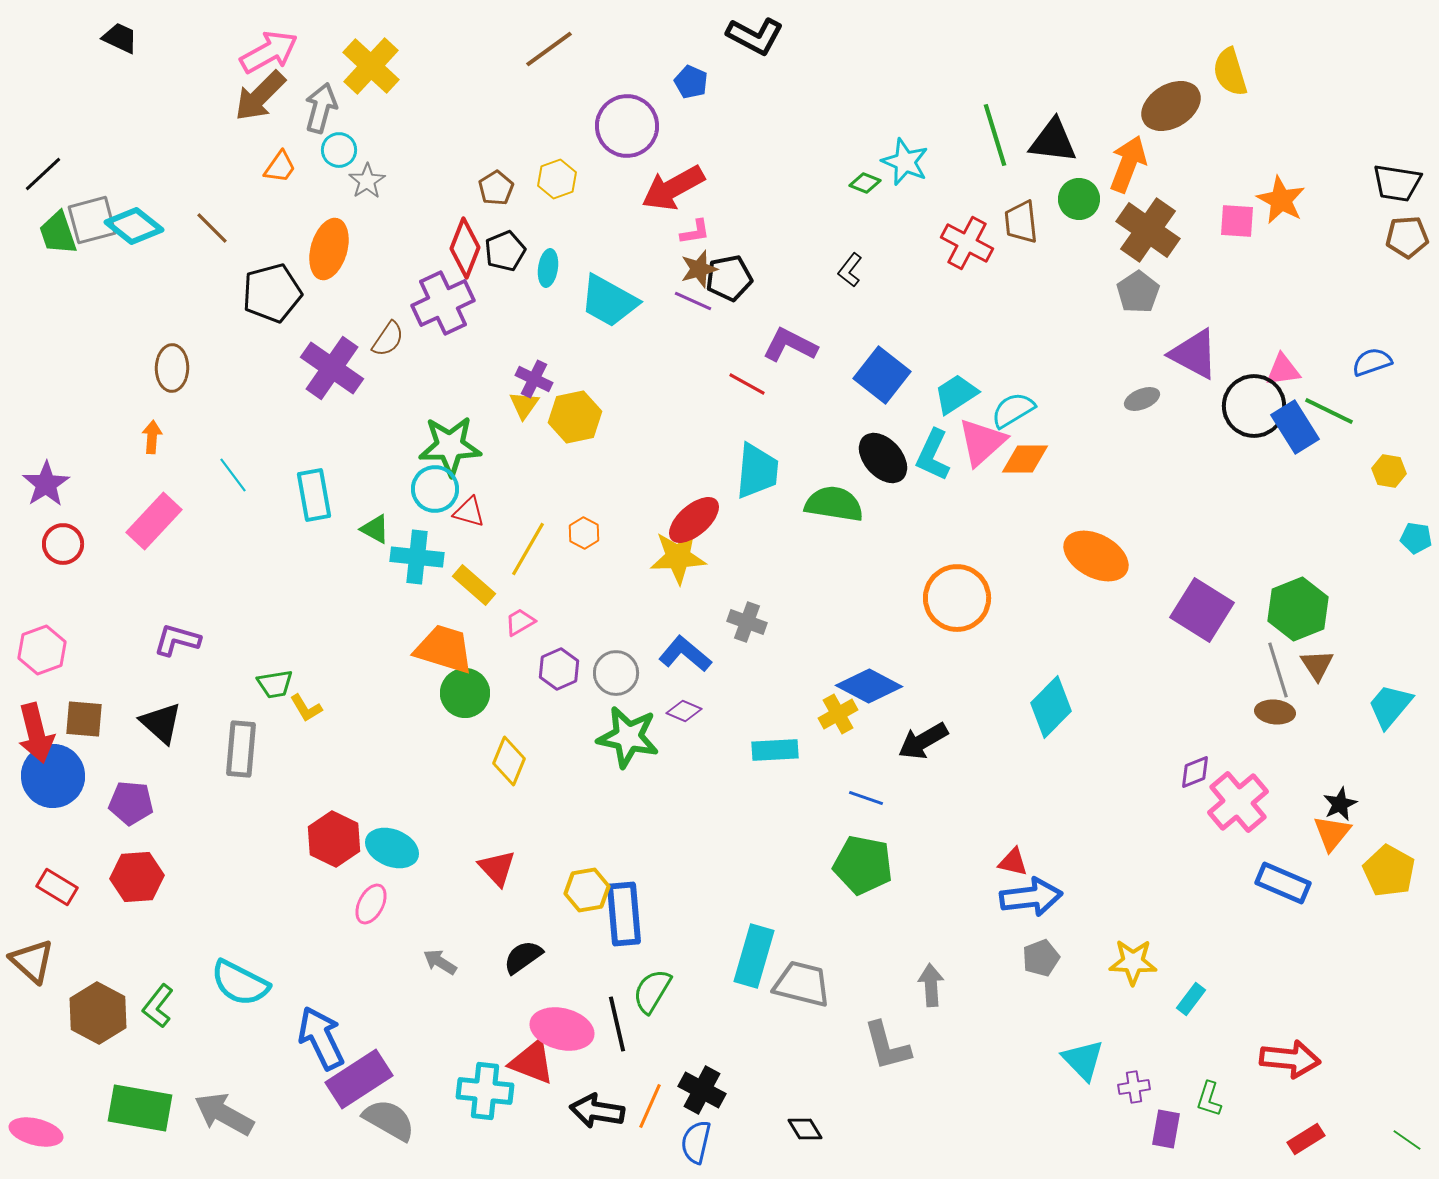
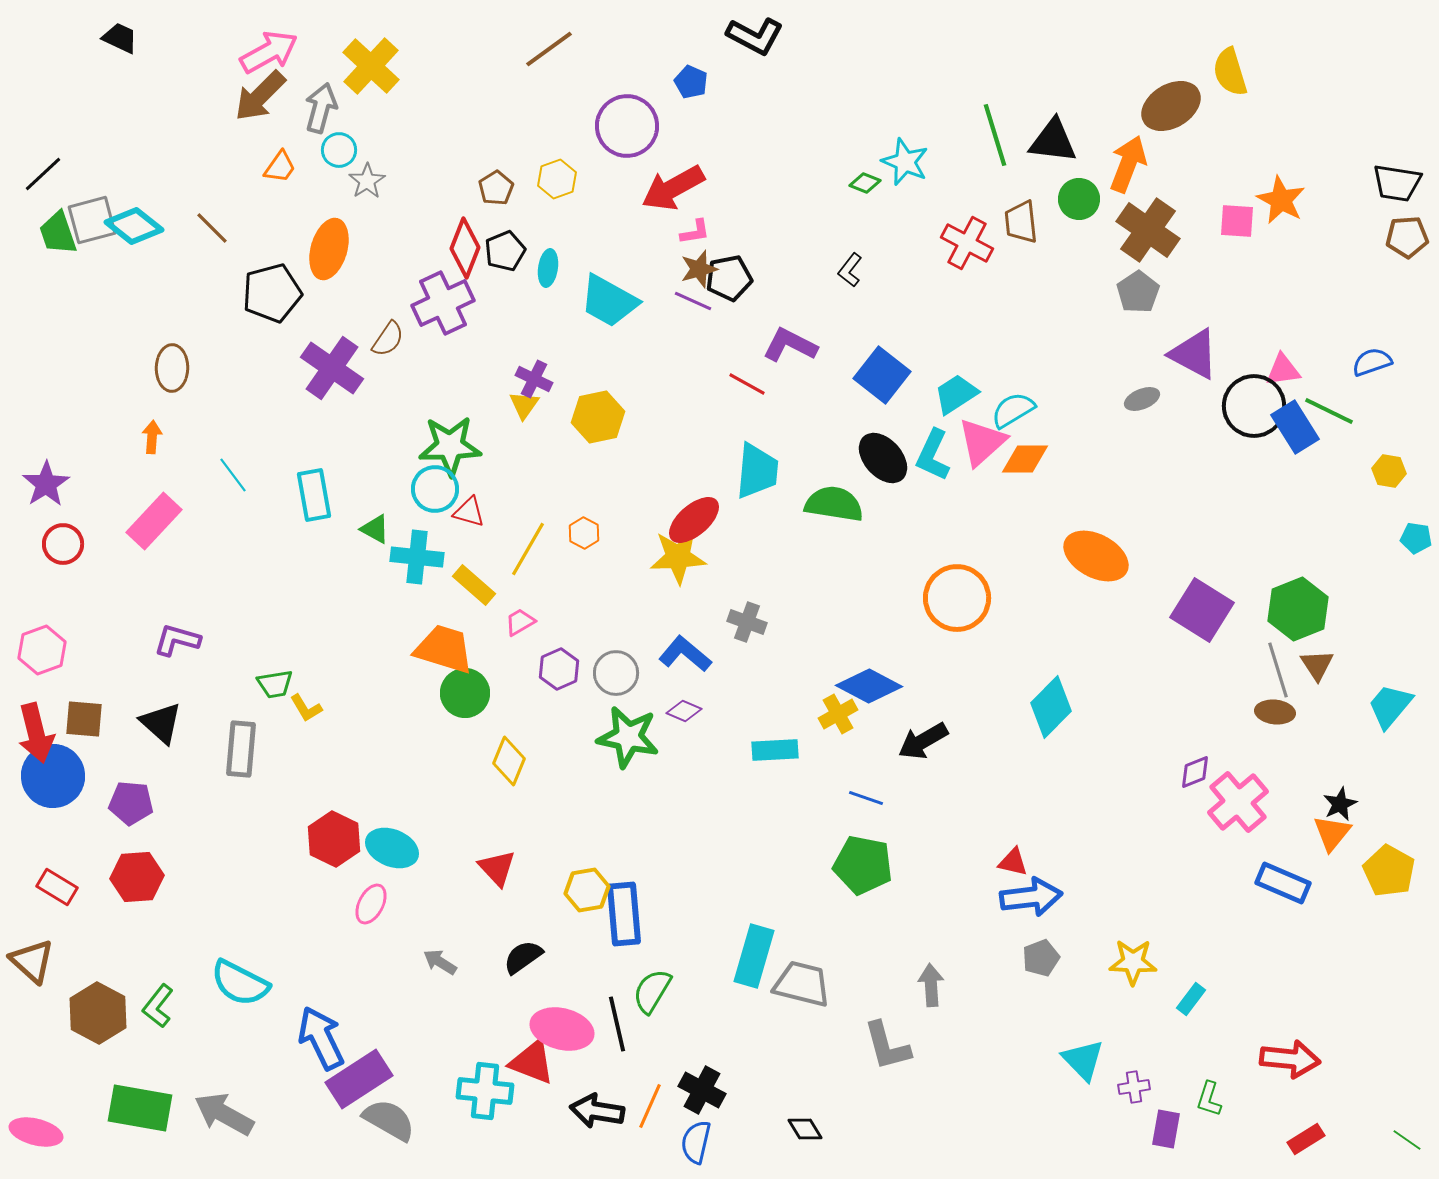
yellow hexagon at (575, 417): moved 23 px right
